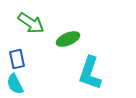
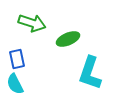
green arrow: moved 1 px right; rotated 16 degrees counterclockwise
